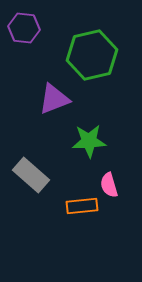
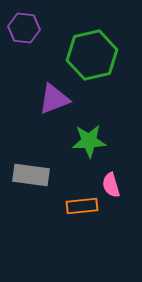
gray rectangle: rotated 33 degrees counterclockwise
pink semicircle: moved 2 px right
